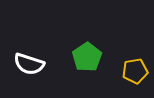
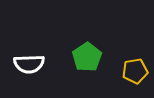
white semicircle: rotated 20 degrees counterclockwise
